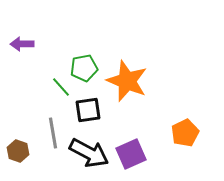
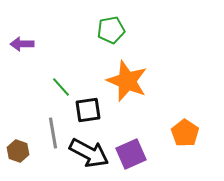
green pentagon: moved 27 px right, 38 px up
orange pentagon: rotated 12 degrees counterclockwise
